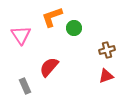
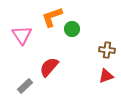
green circle: moved 2 px left, 1 px down
pink triangle: moved 1 px right
brown cross: rotated 21 degrees clockwise
gray rectangle: rotated 70 degrees clockwise
